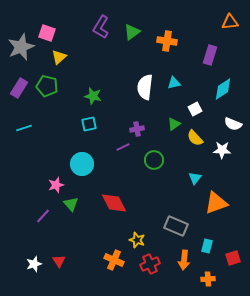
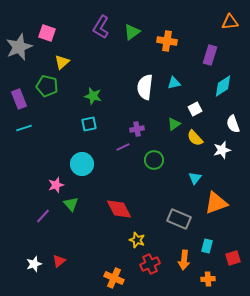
gray star at (21, 47): moved 2 px left
yellow triangle at (59, 57): moved 3 px right, 5 px down
purple rectangle at (19, 88): moved 11 px down; rotated 54 degrees counterclockwise
cyan diamond at (223, 89): moved 3 px up
white semicircle at (233, 124): rotated 48 degrees clockwise
white star at (222, 150): rotated 18 degrees counterclockwise
red diamond at (114, 203): moved 5 px right, 6 px down
gray rectangle at (176, 226): moved 3 px right, 7 px up
orange cross at (114, 260): moved 18 px down
red triangle at (59, 261): rotated 24 degrees clockwise
